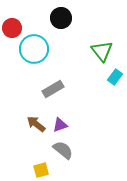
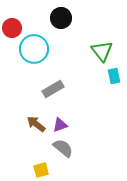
cyan rectangle: moved 1 px left, 1 px up; rotated 49 degrees counterclockwise
gray semicircle: moved 2 px up
